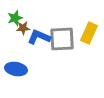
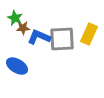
green star: rotated 28 degrees counterclockwise
yellow rectangle: moved 1 px down
blue ellipse: moved 1 px right, 3 px up; rotated 20 degrees clockwise
